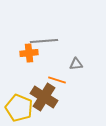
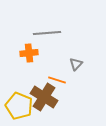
gray line: moved 3 px right, 8 px up
gray triangle: rotated 40 degrees counterclockwise
yellow pentagon: moved 2 px up
